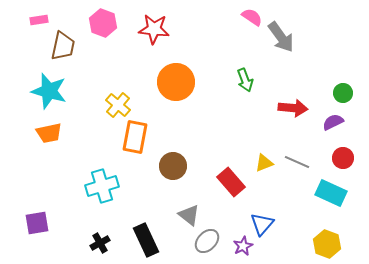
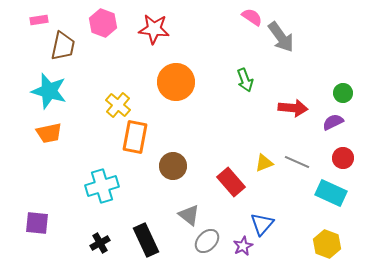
purple square: rotated 15 degrees clockwise
